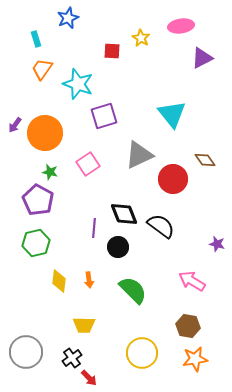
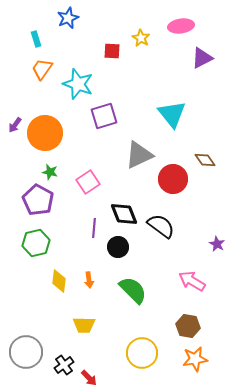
pink square: moved 18 px down
purple star: rotated 14 degrees clockwise
black cross: moved 8 px left, 7 px down
